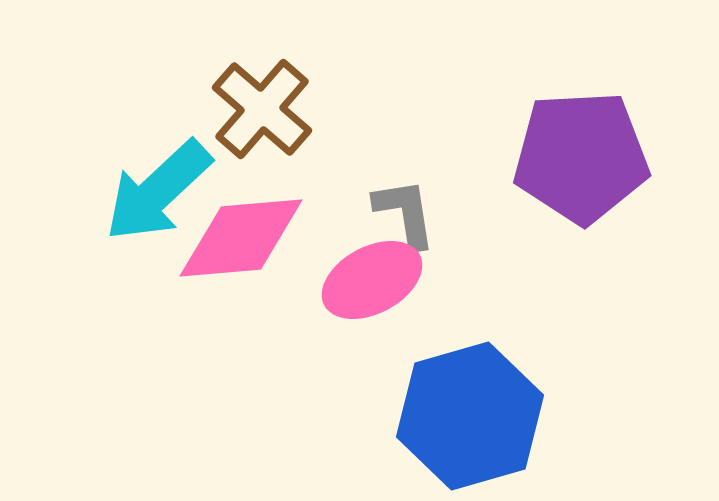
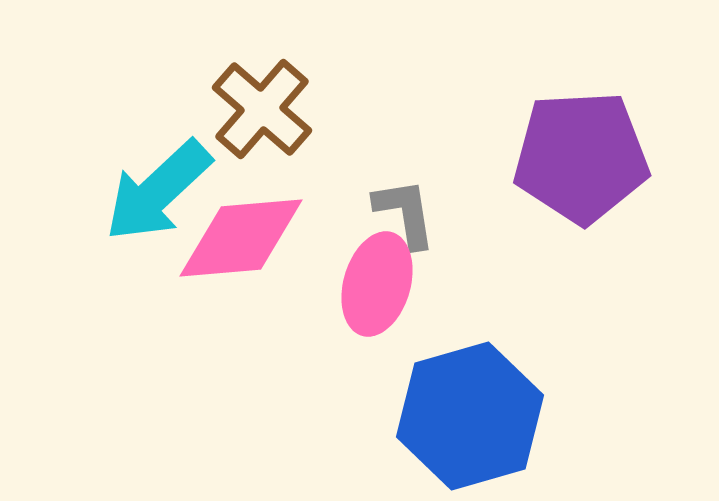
pink ellipse: moved 5 px right, 4 px down; rotated 46 degrees counterclockwise
